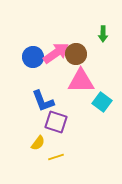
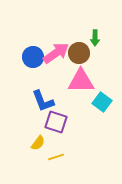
green arrow: moved 8 px left, 4 px down
brown circle: moved 3 px right, 1 px up
